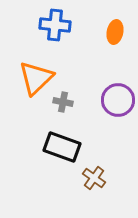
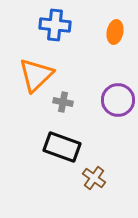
orange triangle: moved 3 px up
